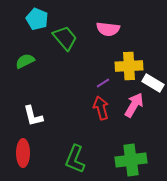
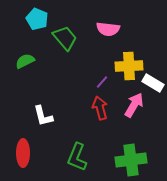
purple line: moved 1 px left, 1 px up; rotated 16 degrees counterclockwise
red arrow: moved 1 px left
white L-shape: moved 10 px right
green L-shape: moved 2 px right, 2 px up
